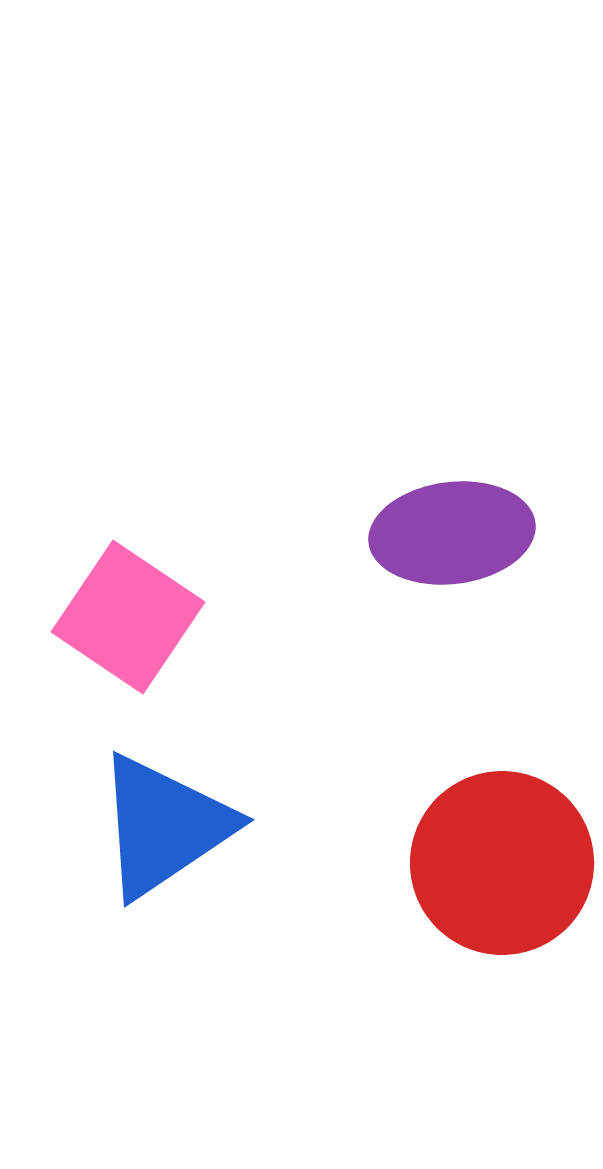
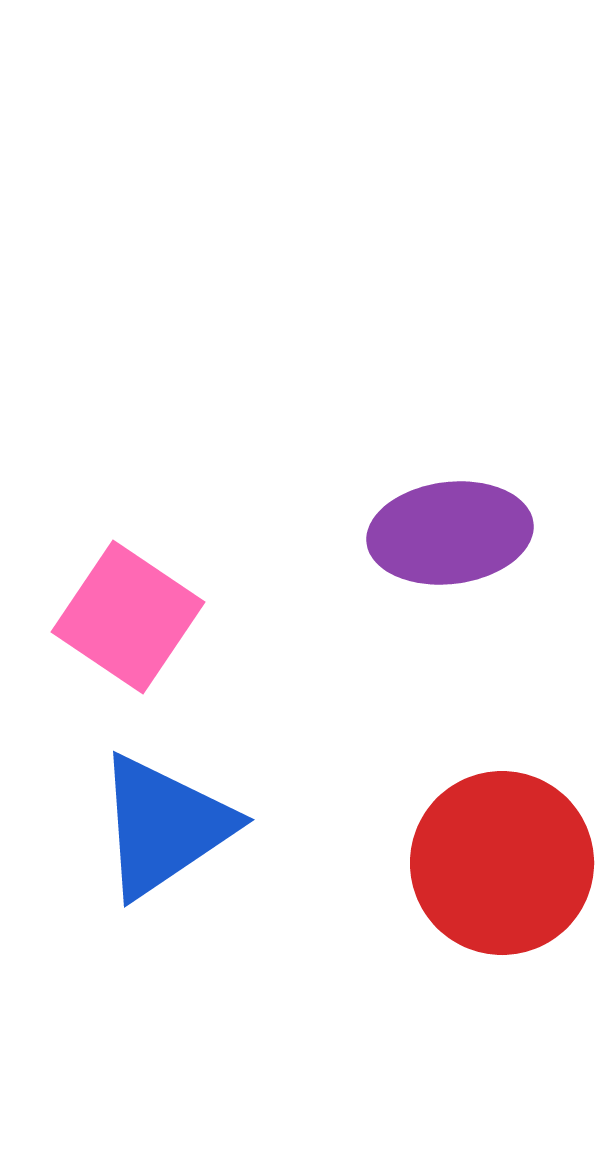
purple ellipse: moved 2 px left
